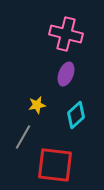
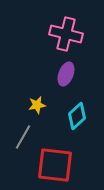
cyan diamond: moved 1 px right, 1 px down
